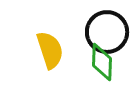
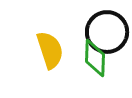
green diamond: moved 7 px left, 4 px up
